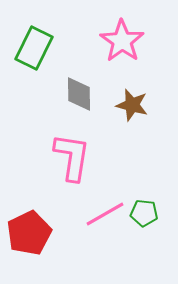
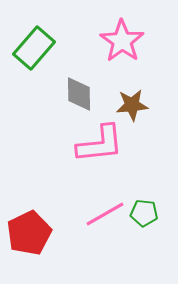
green rectangle: rotated 15 degrees clockwise
brown star: rotated 20 degrees counterclockwise
pink L-shape: moved 28 px right, 13 px up; rotated 75 degrees clockwise
